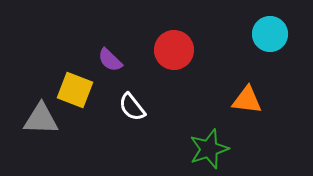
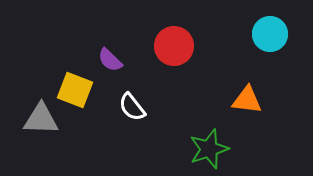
red circle: moved 4 px up
